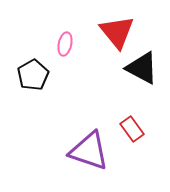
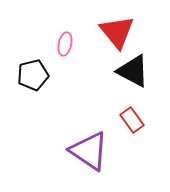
black triangle: moved 9 px left, 3 px down
black pentagon: rotated 16 degrees clockwise
red rectangle: moved 9 px up
purple triangle: rotated 15 degrees clockwise
